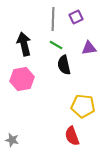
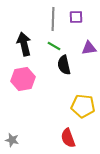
purple square: rotated 24 degrees clockwise
green line: moved 2 px left, 1 px down
pink hexagon: moved 1 px right
red semicircle: moved 4 px left, 2 px down
